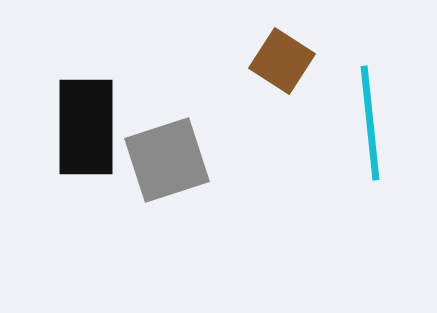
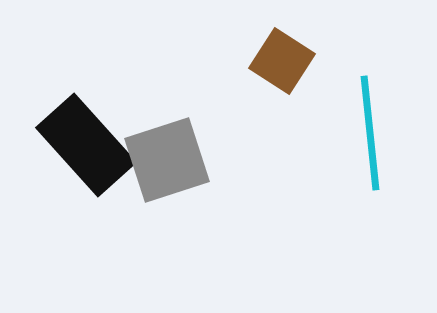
cyan line: moved 10 px down
black rectangle: moved 18 px down; rotated 42 degrees counterclockwise
